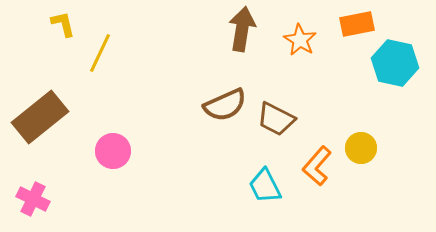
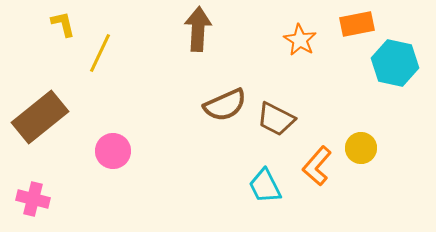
brown arrow: moved 44 px left; rotated 6 degrees counterclockwise
pink cross: rotated 12 degrees counterclockwise
